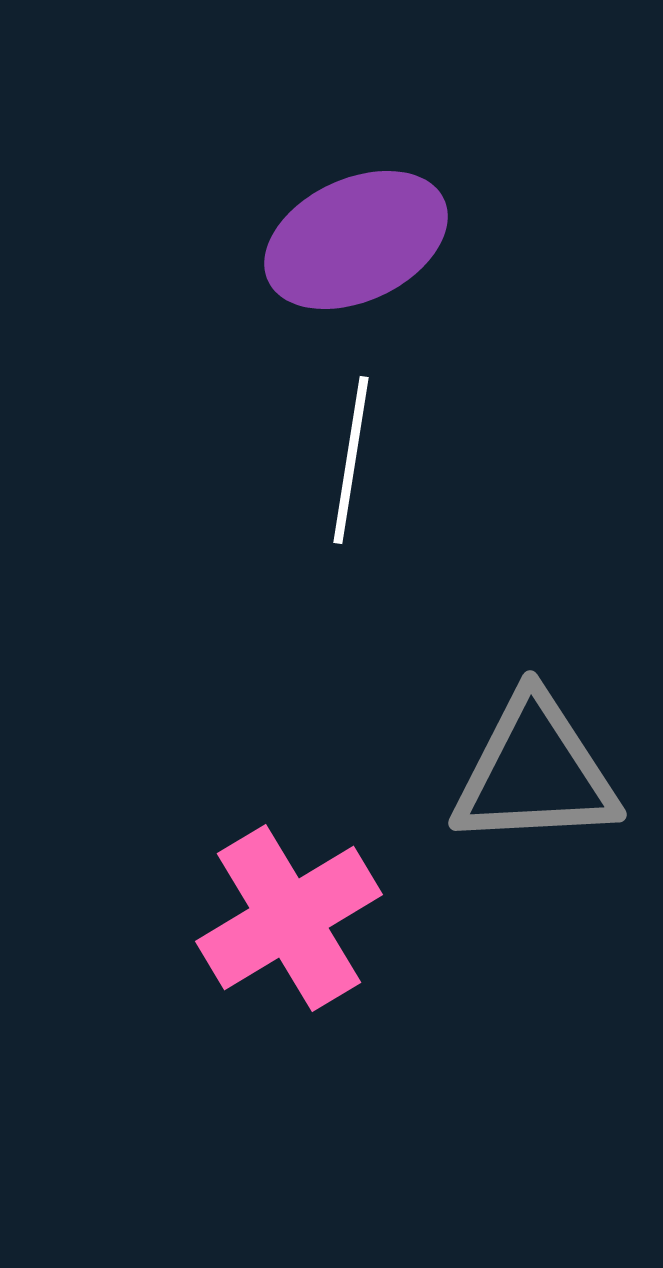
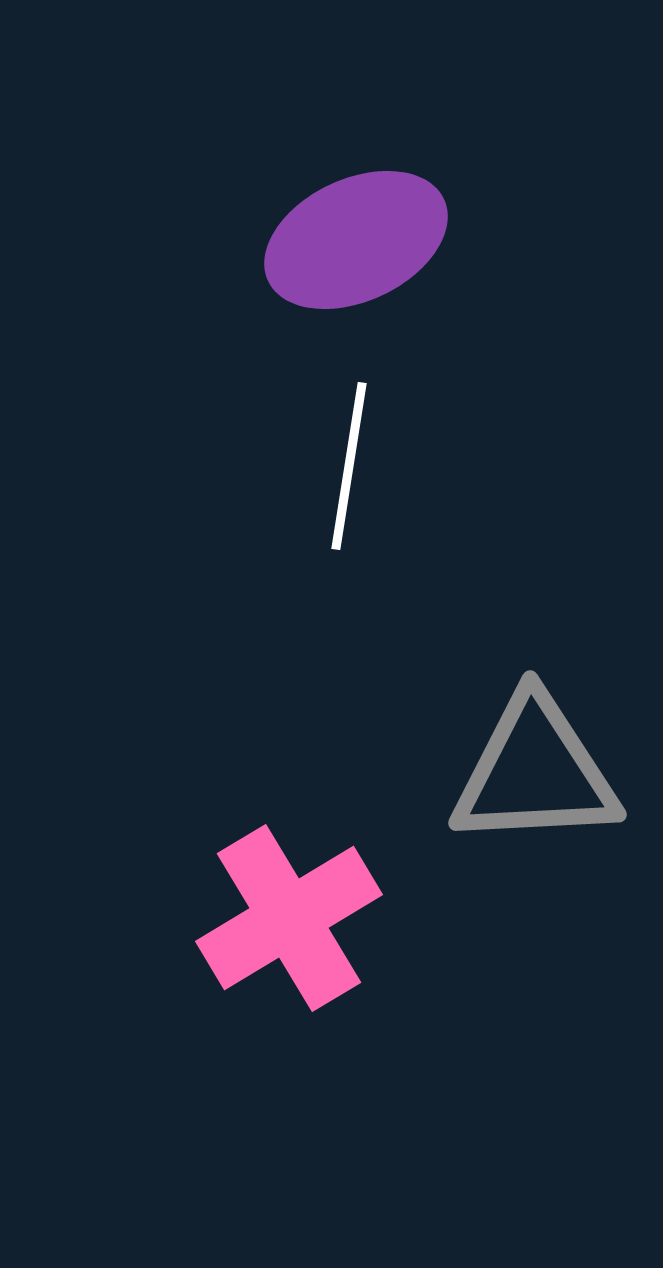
white line: moved 2 px left, 6 px down
